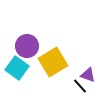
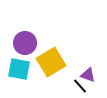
purple circle: moved 2 px left, 3 px up
yellow square: moved 2 px left
cyan square: moved 2 px right, 1 px down; rotated 25 degrees counterclockwise
